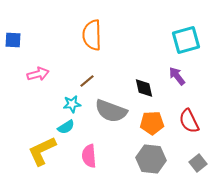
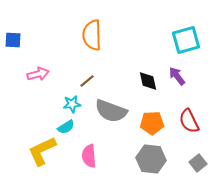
black diamond: moved 4 px right, 7 px up
